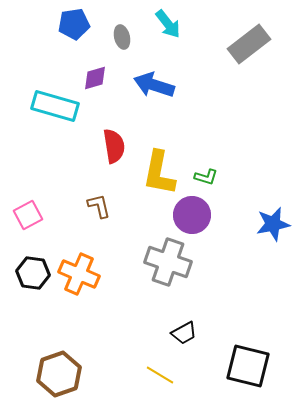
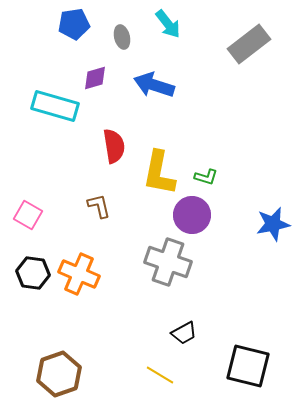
pink square: rotated 32 degrees counterclockwise
